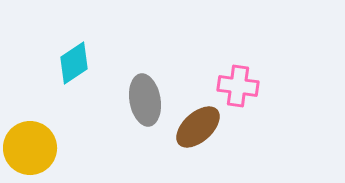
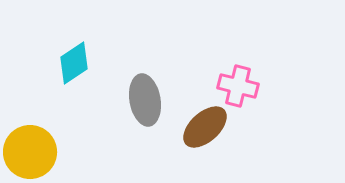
pink cross: rotated 6 degrees clockwise
brown ellipse: moved 7 px right
yellow circle: moved 4 px down
